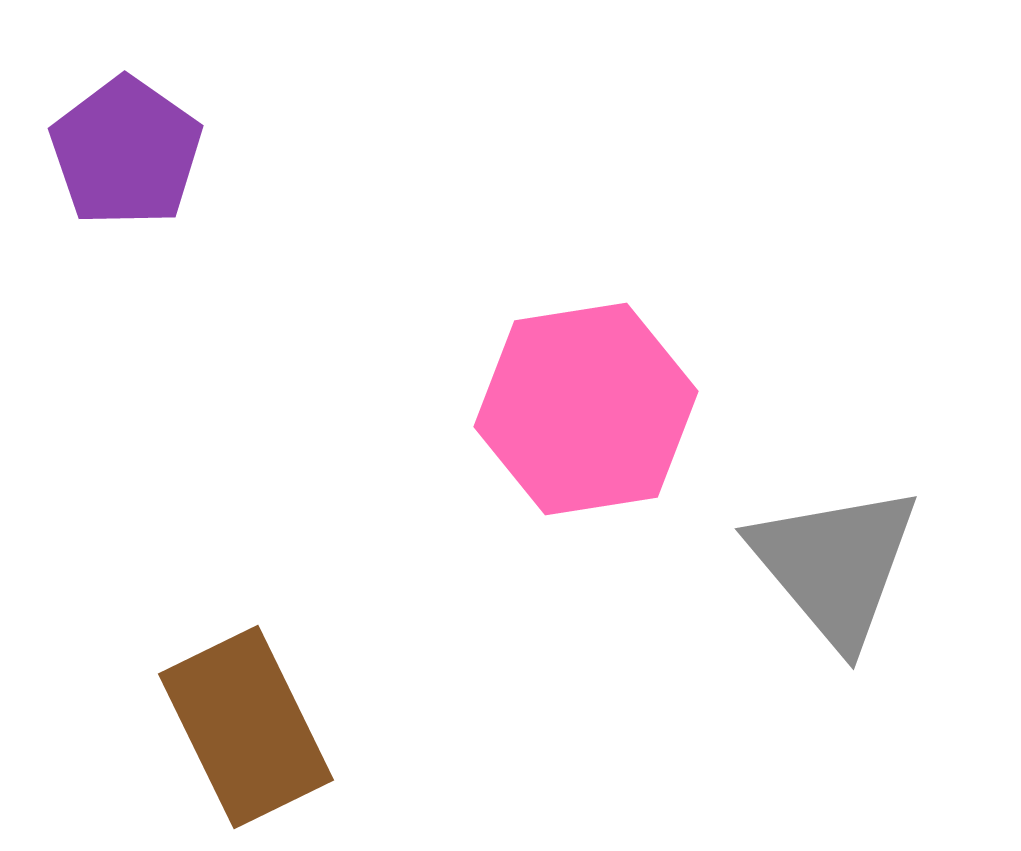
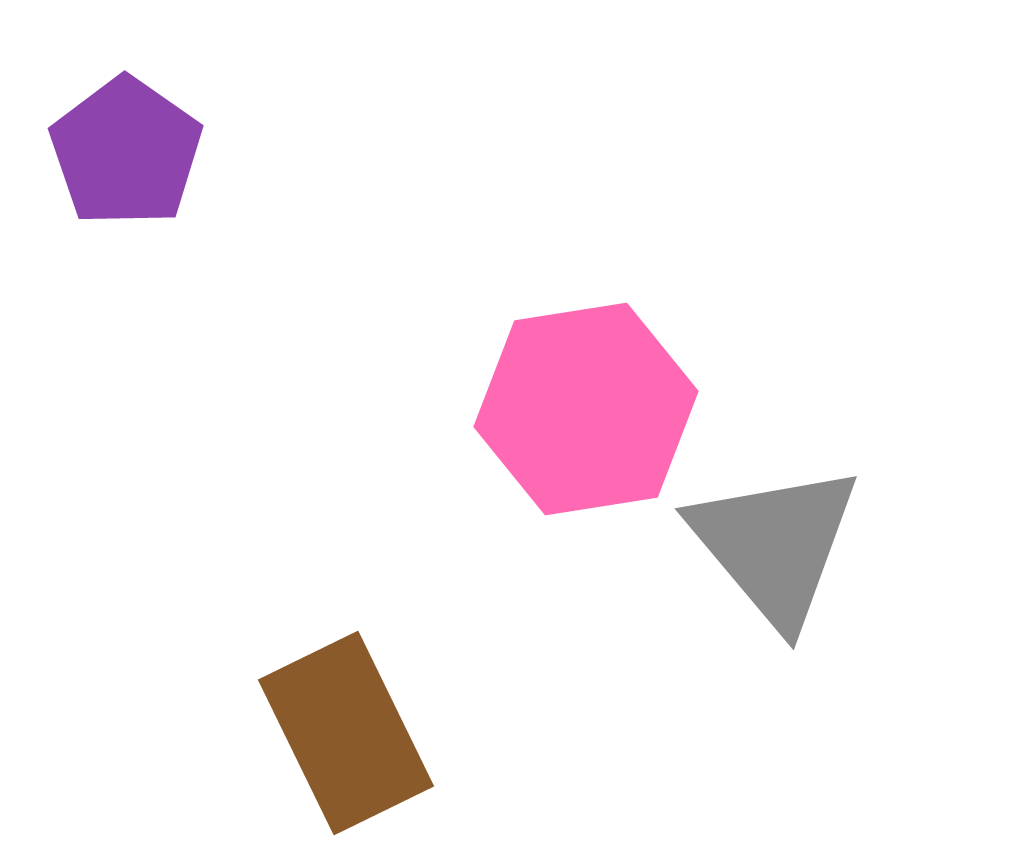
gray triangle: moved 60 px left, 20 px up
brown rectangle: moved 100 px right, 6 px down
